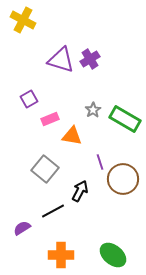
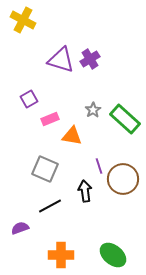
green rectangle: rotated 12 degrees clockwise
purple line: moved 1 px left, 4 px down
gray square: rotated 16 degrees counterclockwise
black arrow: moved 5 px right; rotated 35 degrees counterclockwise
black line: moved 3 px left, 5 px up
purple semicircle: moved 2 px left; rotated 12 degrees clockwise
